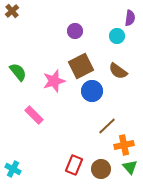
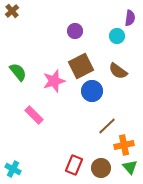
brown circle: moved 1 px up
